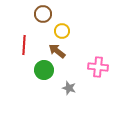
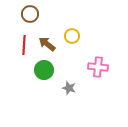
brown circle: moved 13 px left
yellow circle: moved 10 px right, 5 px down
brown arrow: moved 10 px left, 7 px up
